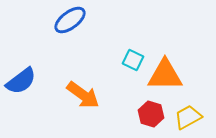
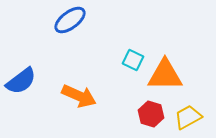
orange arrow: moved 4 px left, 1 px down; rotated 12 degrees counterclockwise
